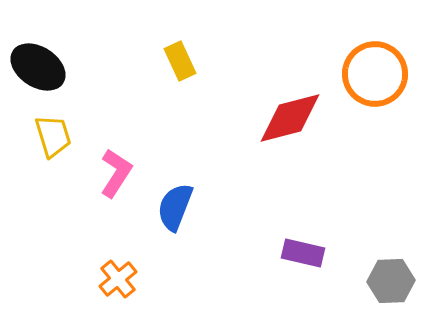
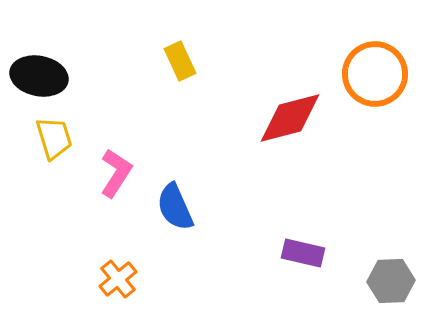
black ellipse: moved 1 px right, 9 px down; rotated 22 degrees counterclockwise
yellow trapezoid: moved 1 px right, 2 px down
blue semicircle: rotated 45 degrees counterclockwise
